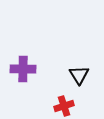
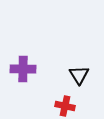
red cross: moved 1 px right; rotated 30 degrees clockwise
